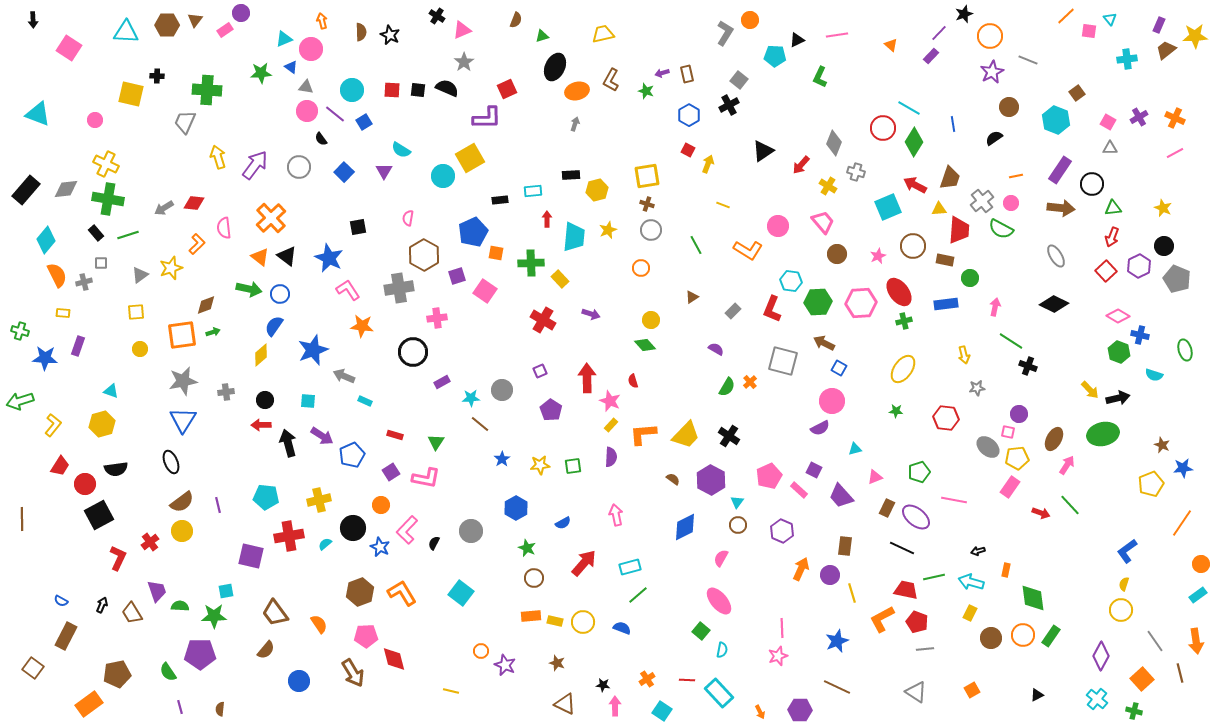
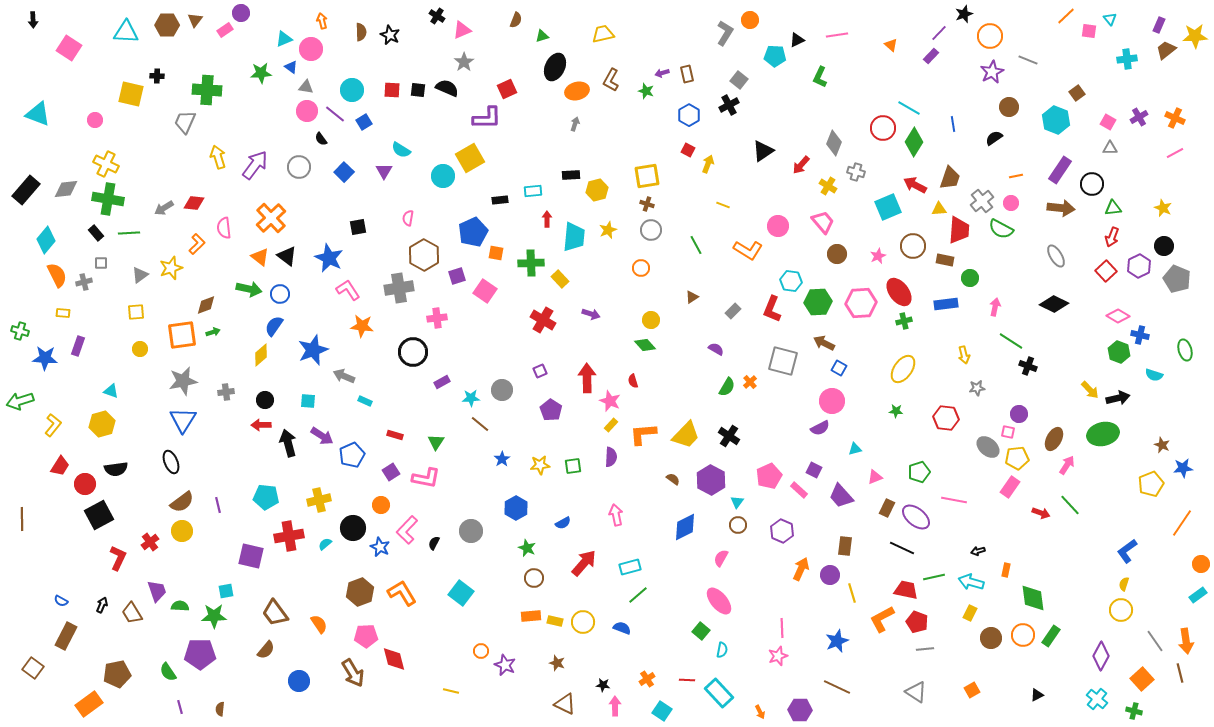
green line at (128, 235): moved 1 px right, 2 px up; rotated 15 degrees clockwise
orange arrow at (1196, 641): moved 10 px left
